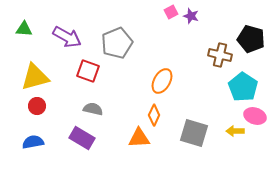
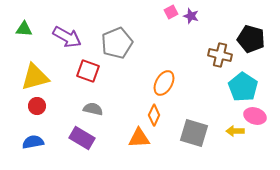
orange ellipse: moved 2 px right, 2 px down
